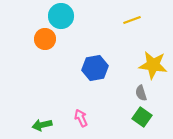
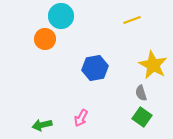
yellow star: rotated 20 degrees clockwise
pink arrow: rotated 126 degrees counterclockwise
